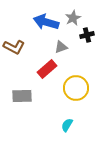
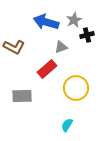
gray star: moved 1 px right, 2 px down
